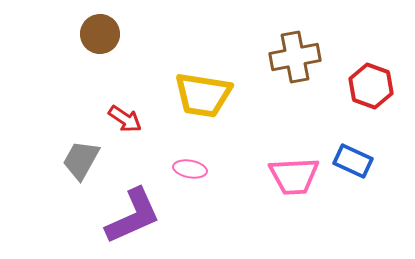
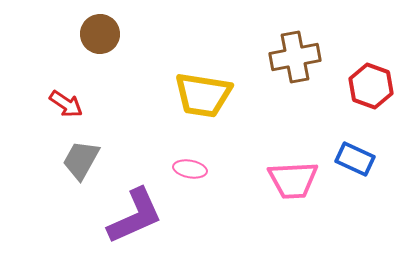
red arrow: moved 59 px left, 15 px up
blue rectangle: moved 2 px right, 2 px up
pink trapezoid: moved 1 px left, 4 px down
purple L-shape: moved 2 px right
